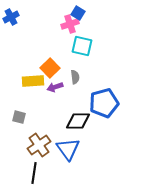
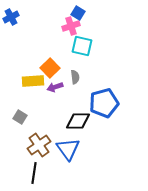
pink cross: moved 1 px right, 2 px down
gray square: moved 1 px right; rotated 16 degrees clockwise
